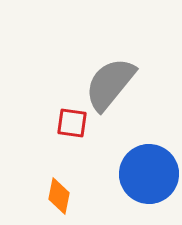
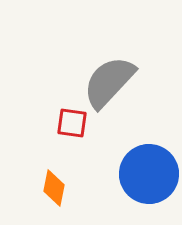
gray semicircle: moved 1 px left, 2 px up; rotated 4 degrees clockwise
orange diamond: moved 5 px left, 8 px up
